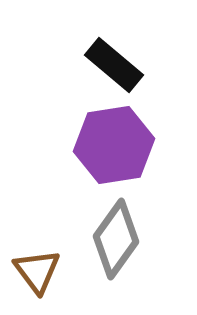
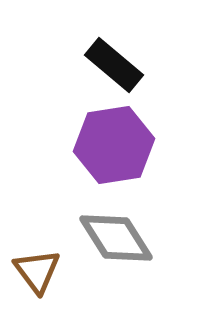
gray diamond: moved 1 px up; rotated 68 degrees counterclockwise
